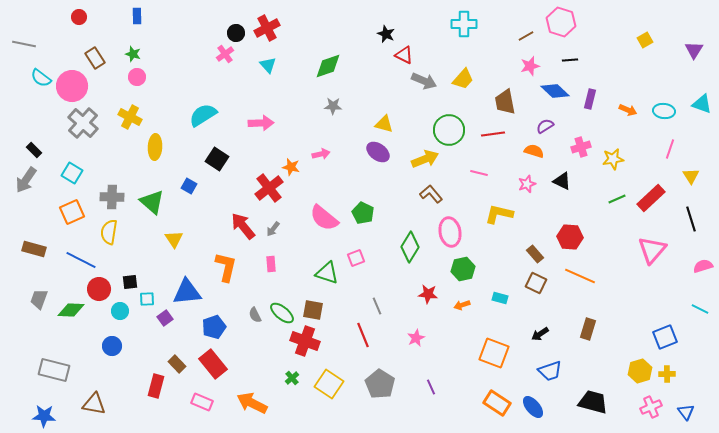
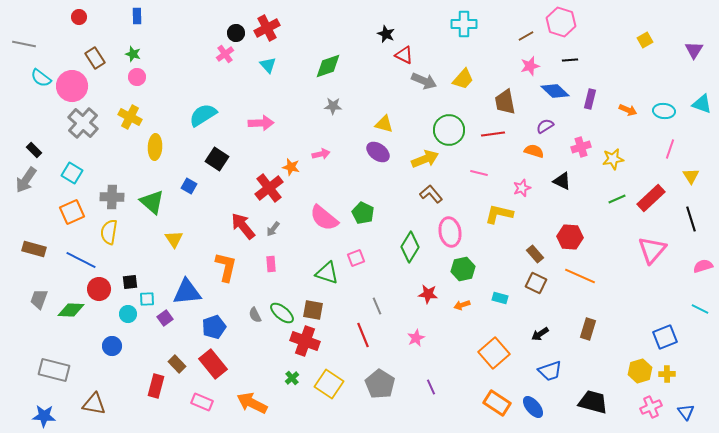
pink star at (527, 184): moved 5 px left, 4 px down
cyan circle at (120, 311): moved 8 px right, 3 px down
orange square at (494, 353): rotated 28 degrees clockwise
